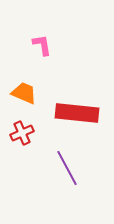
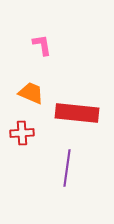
orange trapezoid: moved 7 px right
red cross: rotated 20 degrees clockwise
purple line: rotated 36 degrees clockwise
